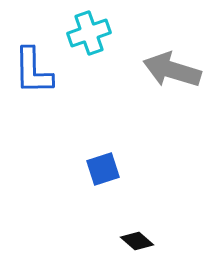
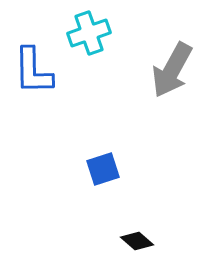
gray arrow: rotated 78 degrees counterclockwise
